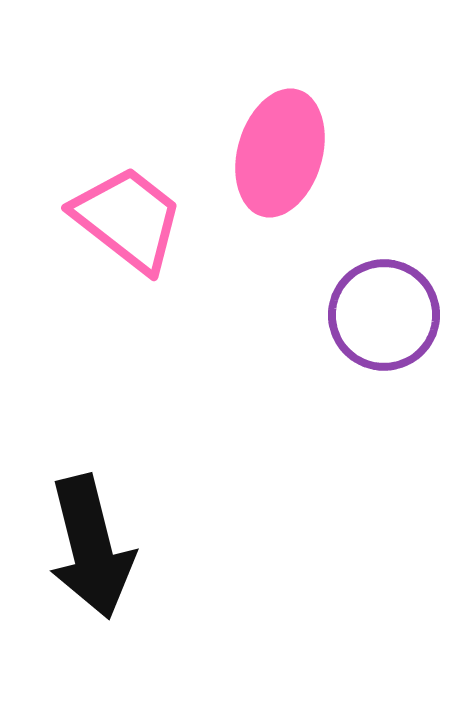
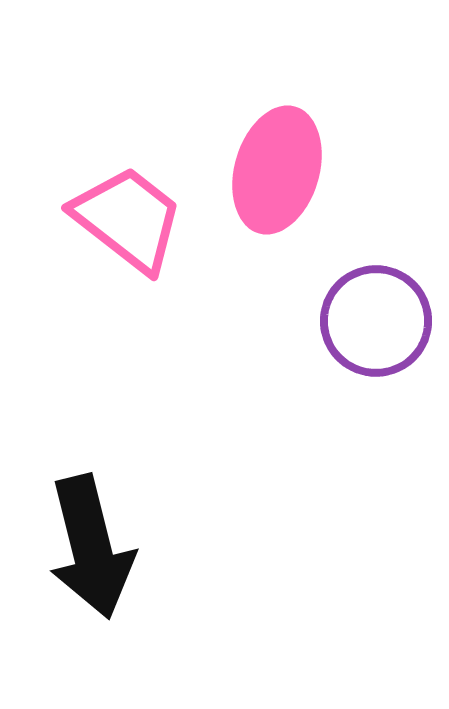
pink ellipse: moved 3 px left, 17 px down
purple circle: moved 8 px left, 6 px down
